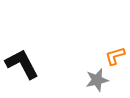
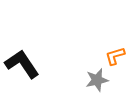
black L-shape: rotated 6 degrees counterclockwise
